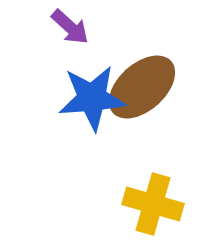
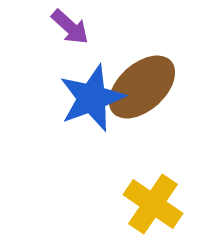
blue star: rotated 16 degrees counterclockwise
yellow cross: rotated 18 degrees clockwise
